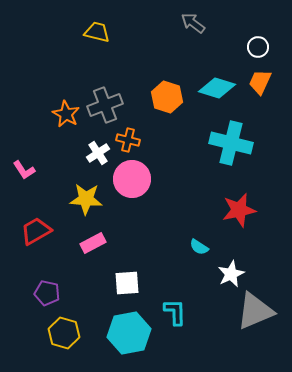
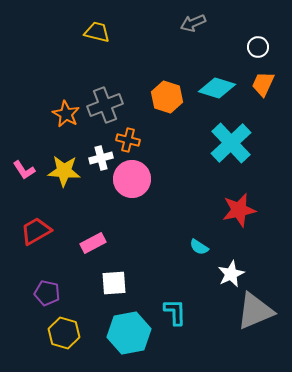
gray arrow: rotated 60 degrees counterclockwise
orange trapezoid: moved 3 px right, 2 px down
cyan cross: rotated 33 degrees clockwise
white cross: moved 3 px right, 5 px down; rotated 20 degrees clockwise
yellow star: moved 22 px left, 28 px up
white square: moved 13 px left
